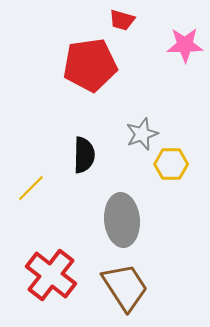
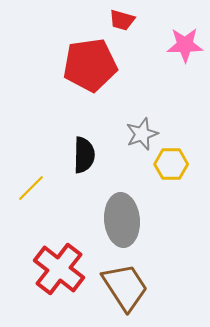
red cross: moved 8 px right, 6 px up
